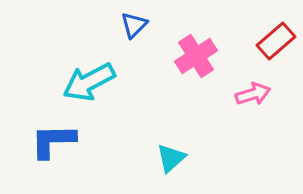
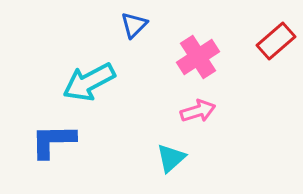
pink cross: moved 2 px right, 1 px down
pink arrow: moved 55 px left, 17 px down
